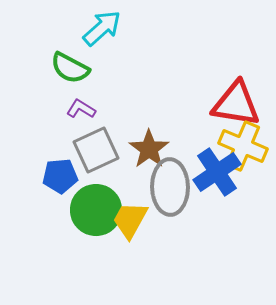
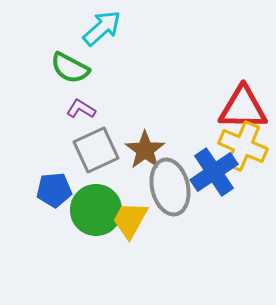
red triangle: moved 7 px right, 4 px down; rotated 8 degrees counterclockwise
brown star: moved 4 px left, 1 px down
blue cross: moved 3 px left
blue pentagon: moved 6 px left, 14 px down
gray ellipse: rotated 12 degrees counterclockwise
